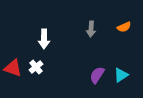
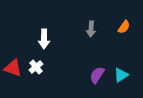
orange semicircle: rotated 32 degrees counterclockwise
